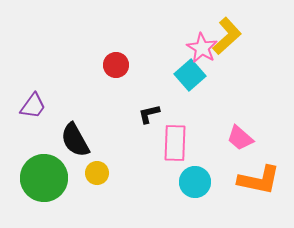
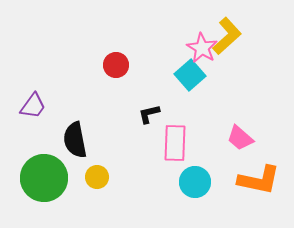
black semicircle: rotated 18 degrees clockwise
yellow circle: moved 4 px down
